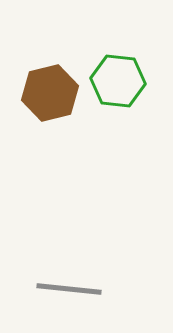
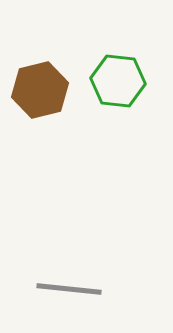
brown hexagon: moved 10 px left, 3 px up
